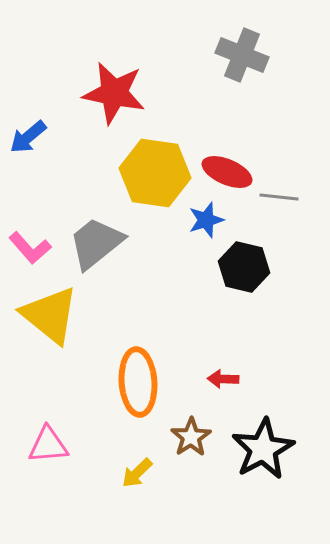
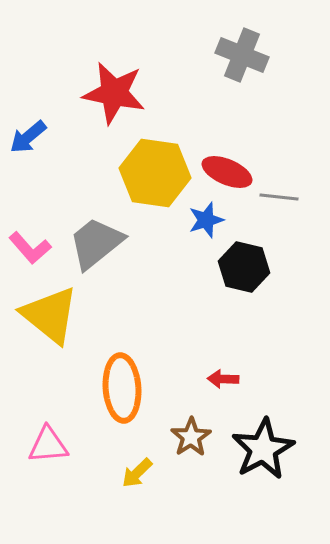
orange ellipse: moved 16 px left, 6 px down
